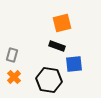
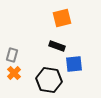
orange square: moved 5 px up
orange cross: moved 4 px up
